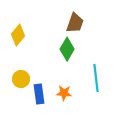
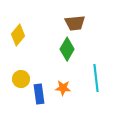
brown trapezoid: rotated 65 degrees clockwise
orange star: moved 1 px left, 5 px up
